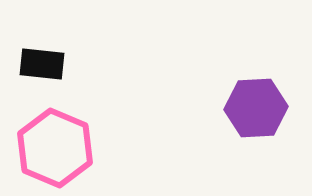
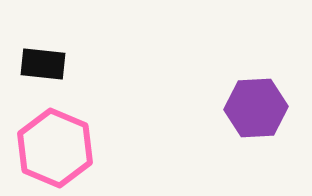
black rectangle: moved 1 px right
